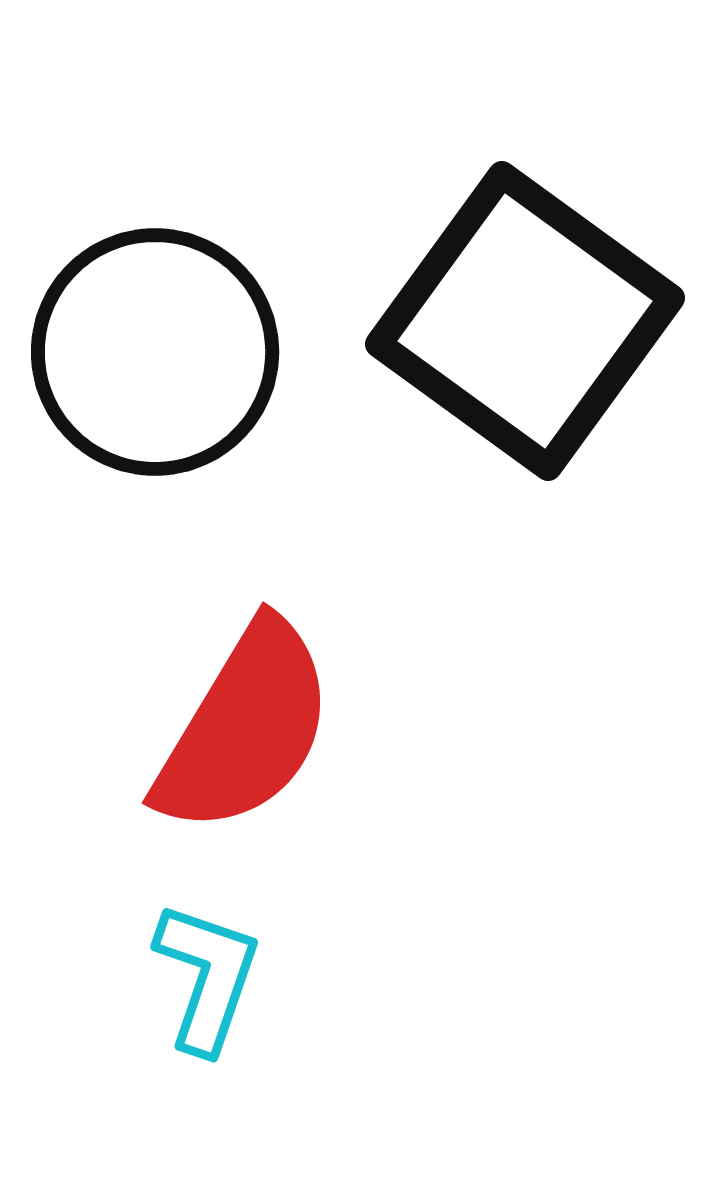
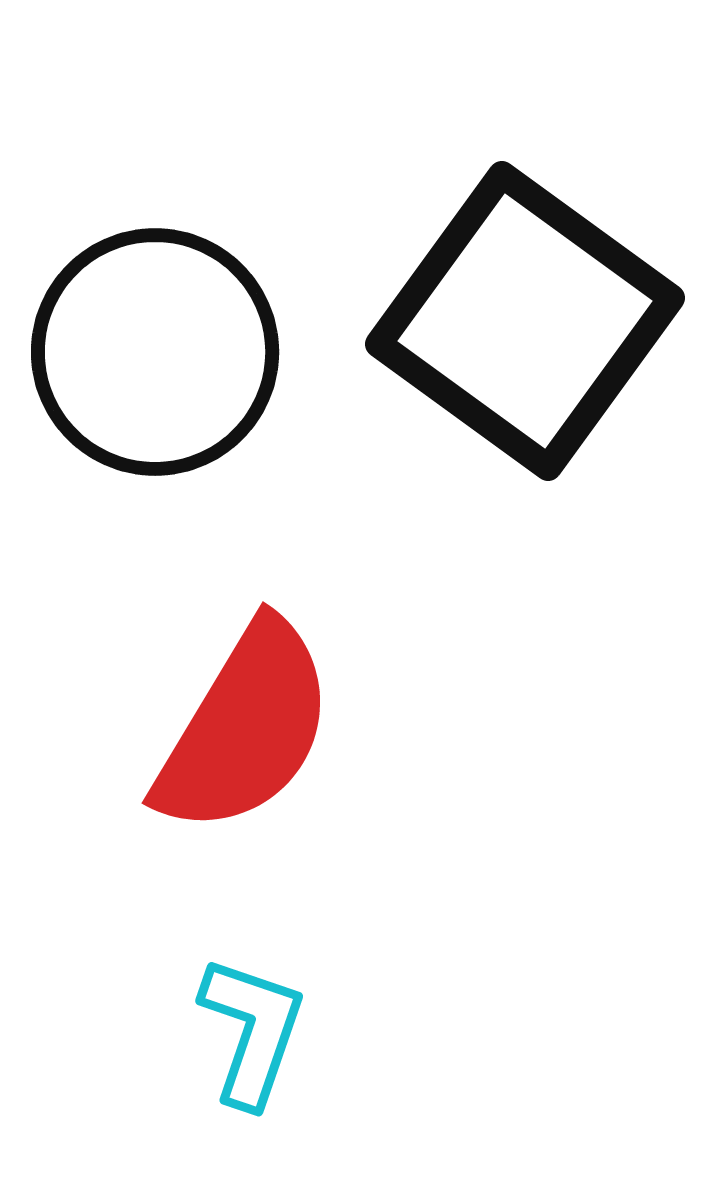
cyan L-shape: moved 45 px right, 54 px down
